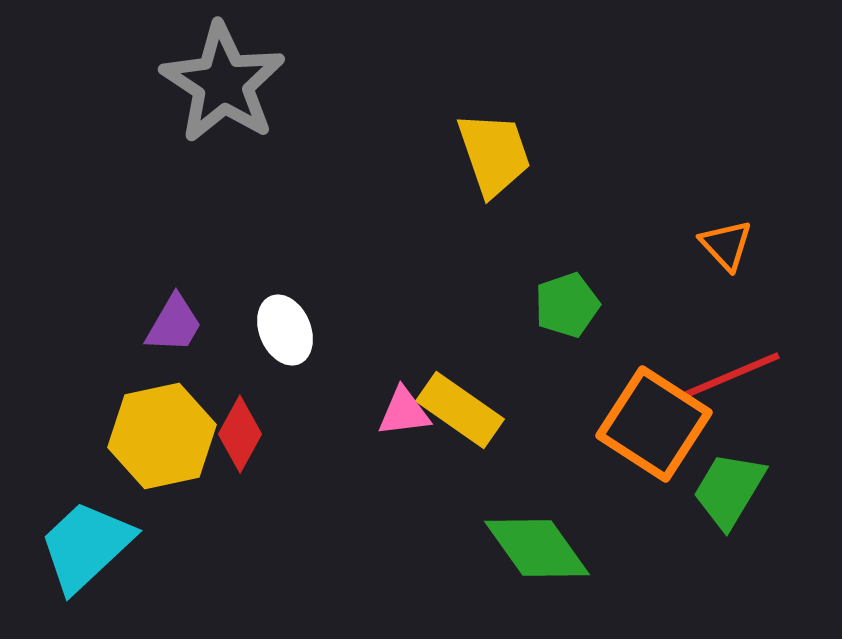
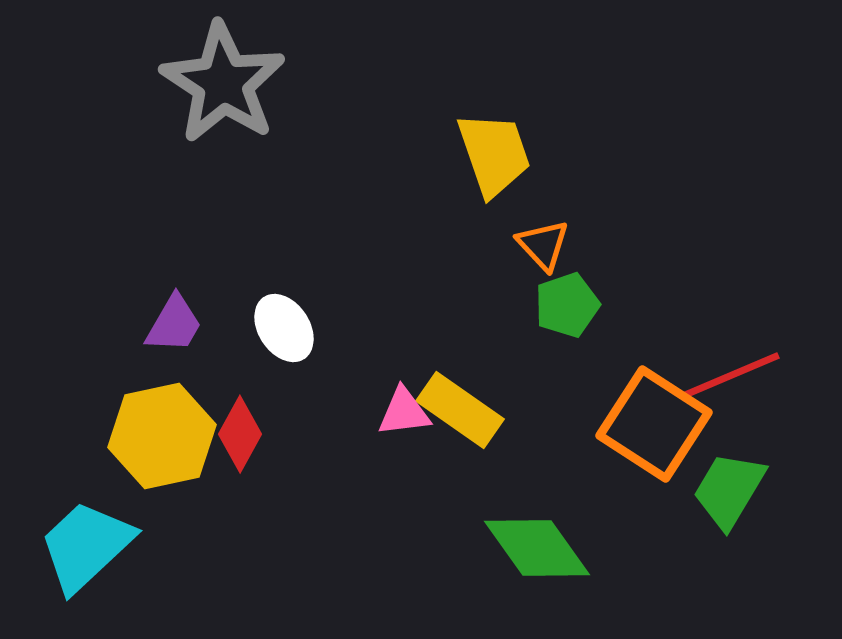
orange triangle: moved 183 px left
white ellipse: moved 1 px left, 2 px up; rotated 10 degrees counterclockwise
